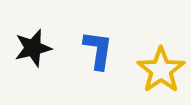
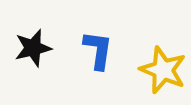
yellow star: moved 2 px right; rotated 15 degrees counterclockwise
